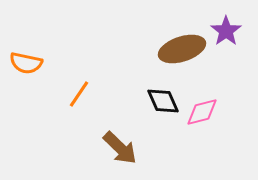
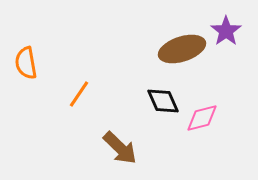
orange semicircle: rotated 68 degrees clockwise
pink diamond: moved 6 px down
